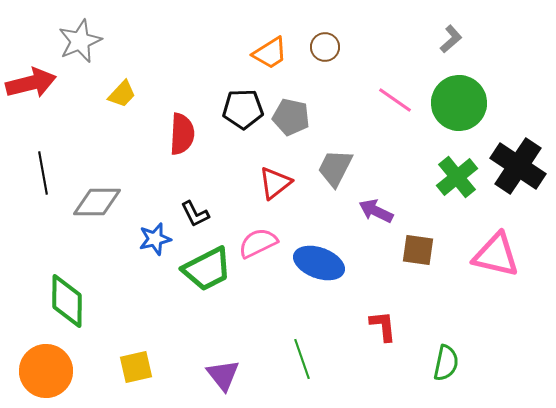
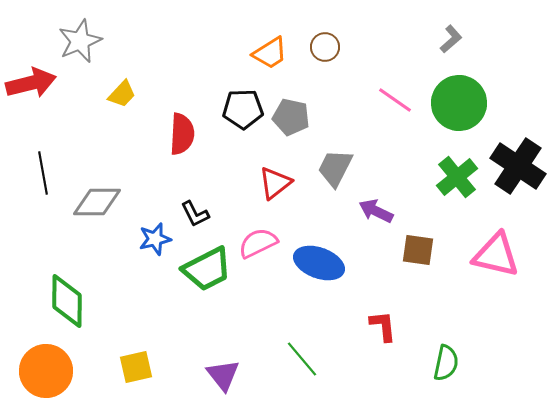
green line: rotated 21 degrees counterclockwise
